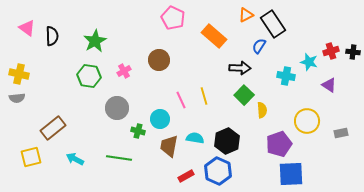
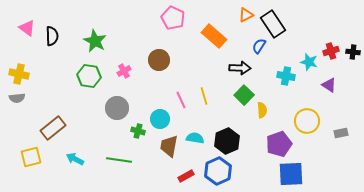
green star: rotated 15 degrees counterclockwise
green line: moved 2 px down
blue hexagon: rotated 12 degrees clockwise
